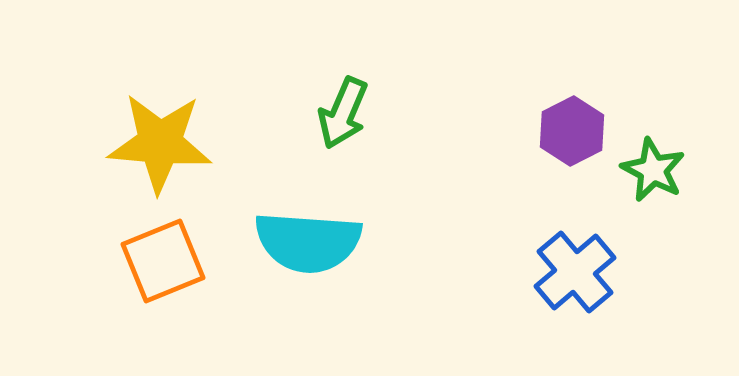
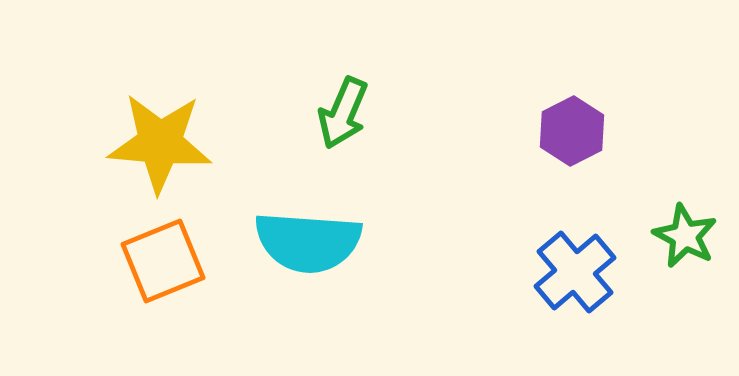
green star: moved 32 px right, 66 px down
